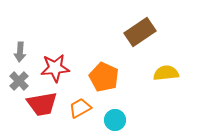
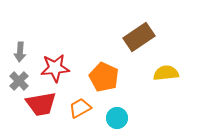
brown rectangle: moved 1 px left, 5 px down
red trapezoid: moved 1 px left
cyan circle: moved 2 px right, 2 px up
